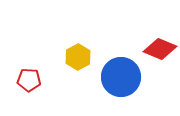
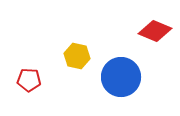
red diamond: moved 5 px left, 18 px up
yellow hexagon: moved 1 px left, 1 px up; rotated 20 degrees counterclockwise
